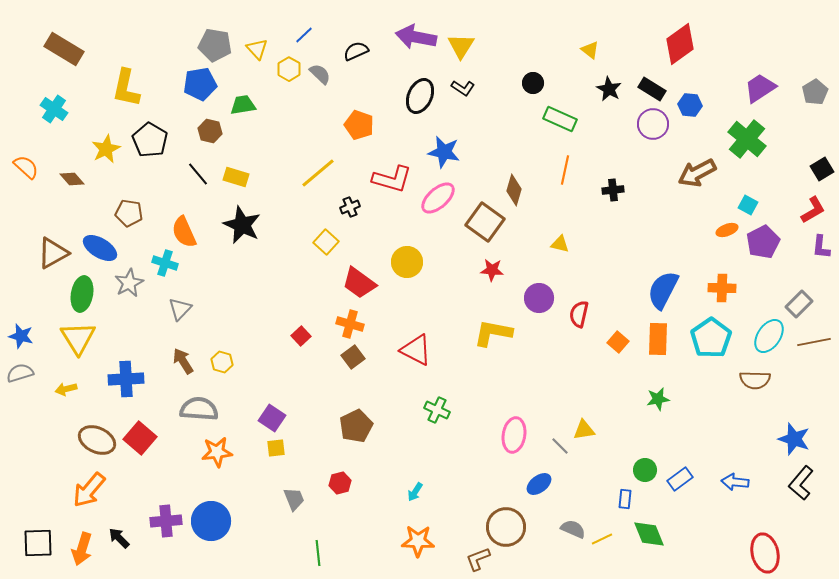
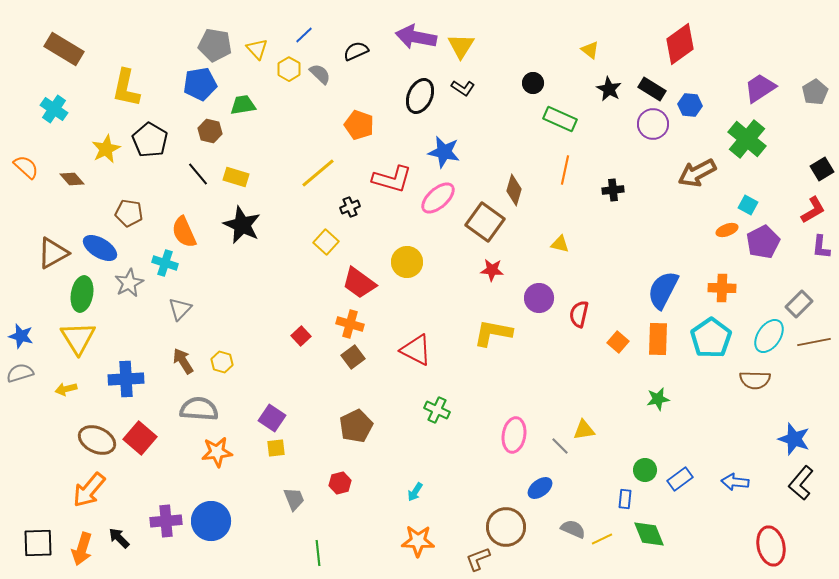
blue ellipse at (539, 484): moved 1 px right, 4 px down
red ellipse at (765, 553): moved 6 px right, 7 px up
